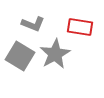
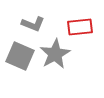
red rectangle: rotated 15 degrees counterclockwise
gray square: rotated 8 degrees counterclockwise
